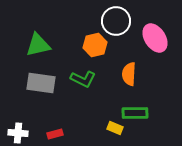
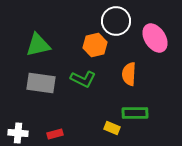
yellow rectangle: moved 3 px left
